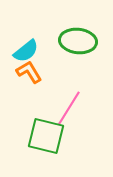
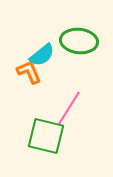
green ellipse: moved 1 px right
cyan semicircle: moved 16 px right, 4 px down
orange L-shape: rotated 8 degrees clockwise
